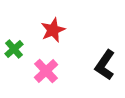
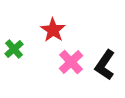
red star: rotated 15 degrees counterclockwise
pink cross: moved 25 px right, 9 px up
